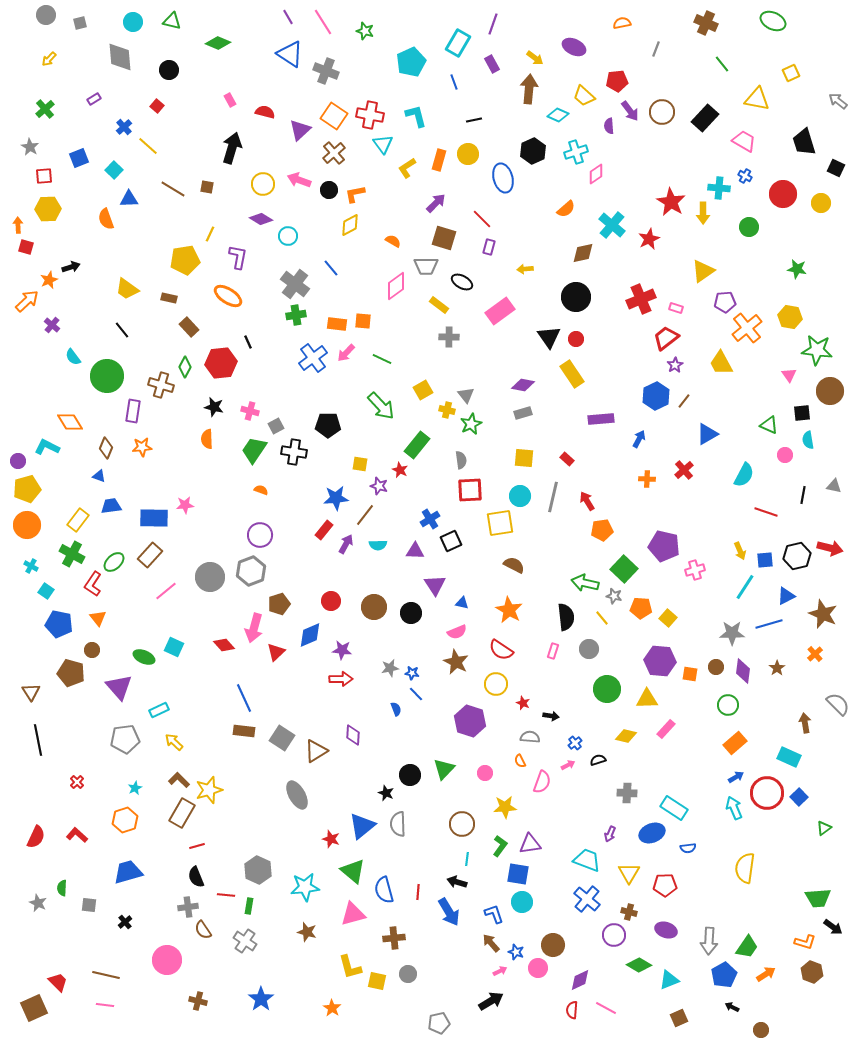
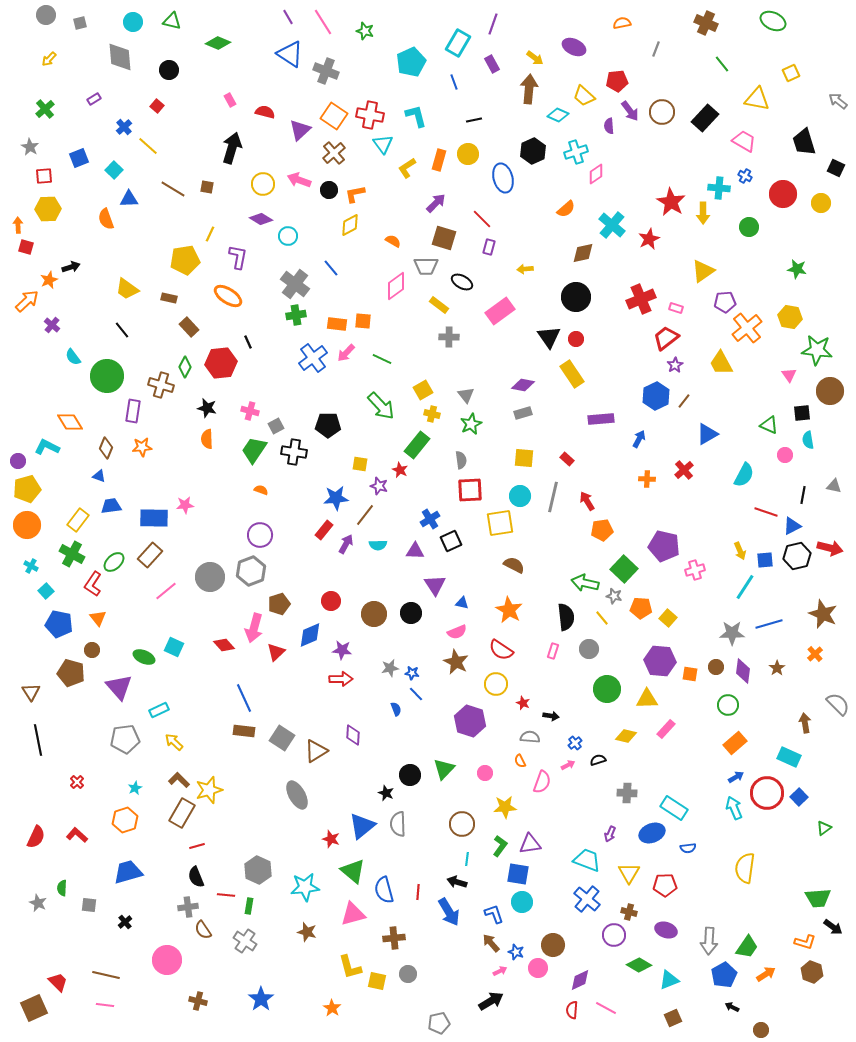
black star at (214, 407): moved 7 px left, 1 px down
yellow cross at (447, 410): moved 15 px left, 4 px down
cyan square at (46, 591): rotated 14 degrees clockwise
blue triangle at (786, 596): moved 6 px right, 70 px up
brown circle at (374, 607): moved 7 px down
brown square at (679, 1018): moved 6 px left
